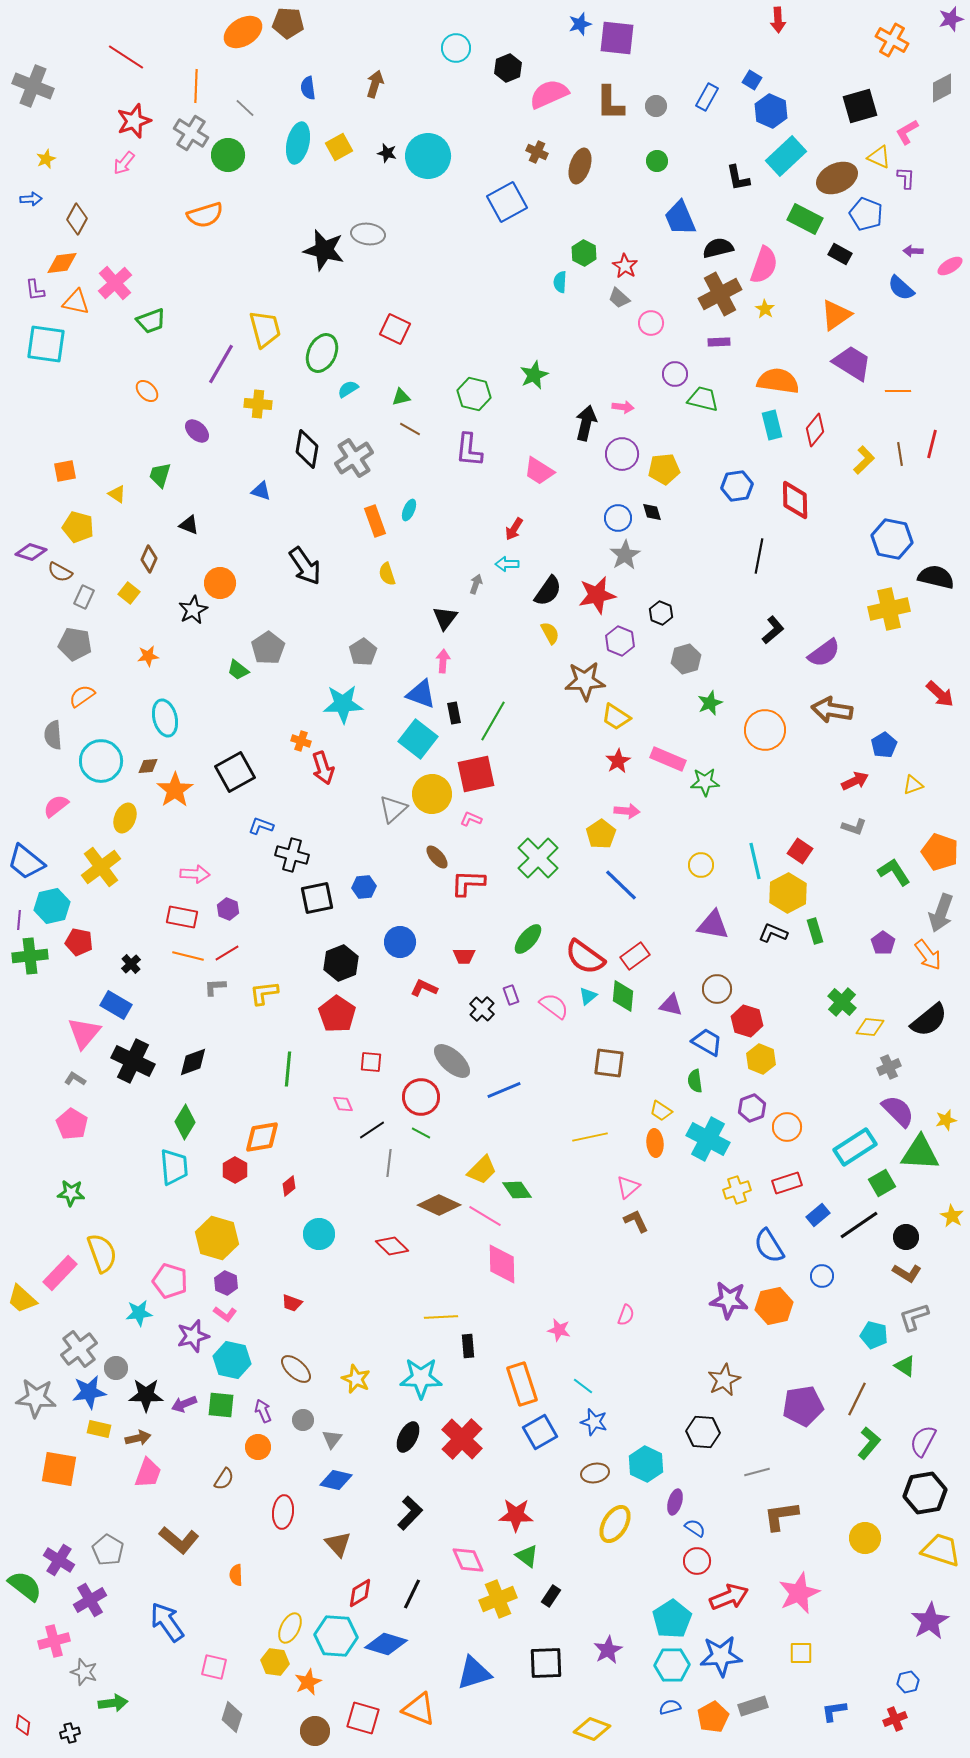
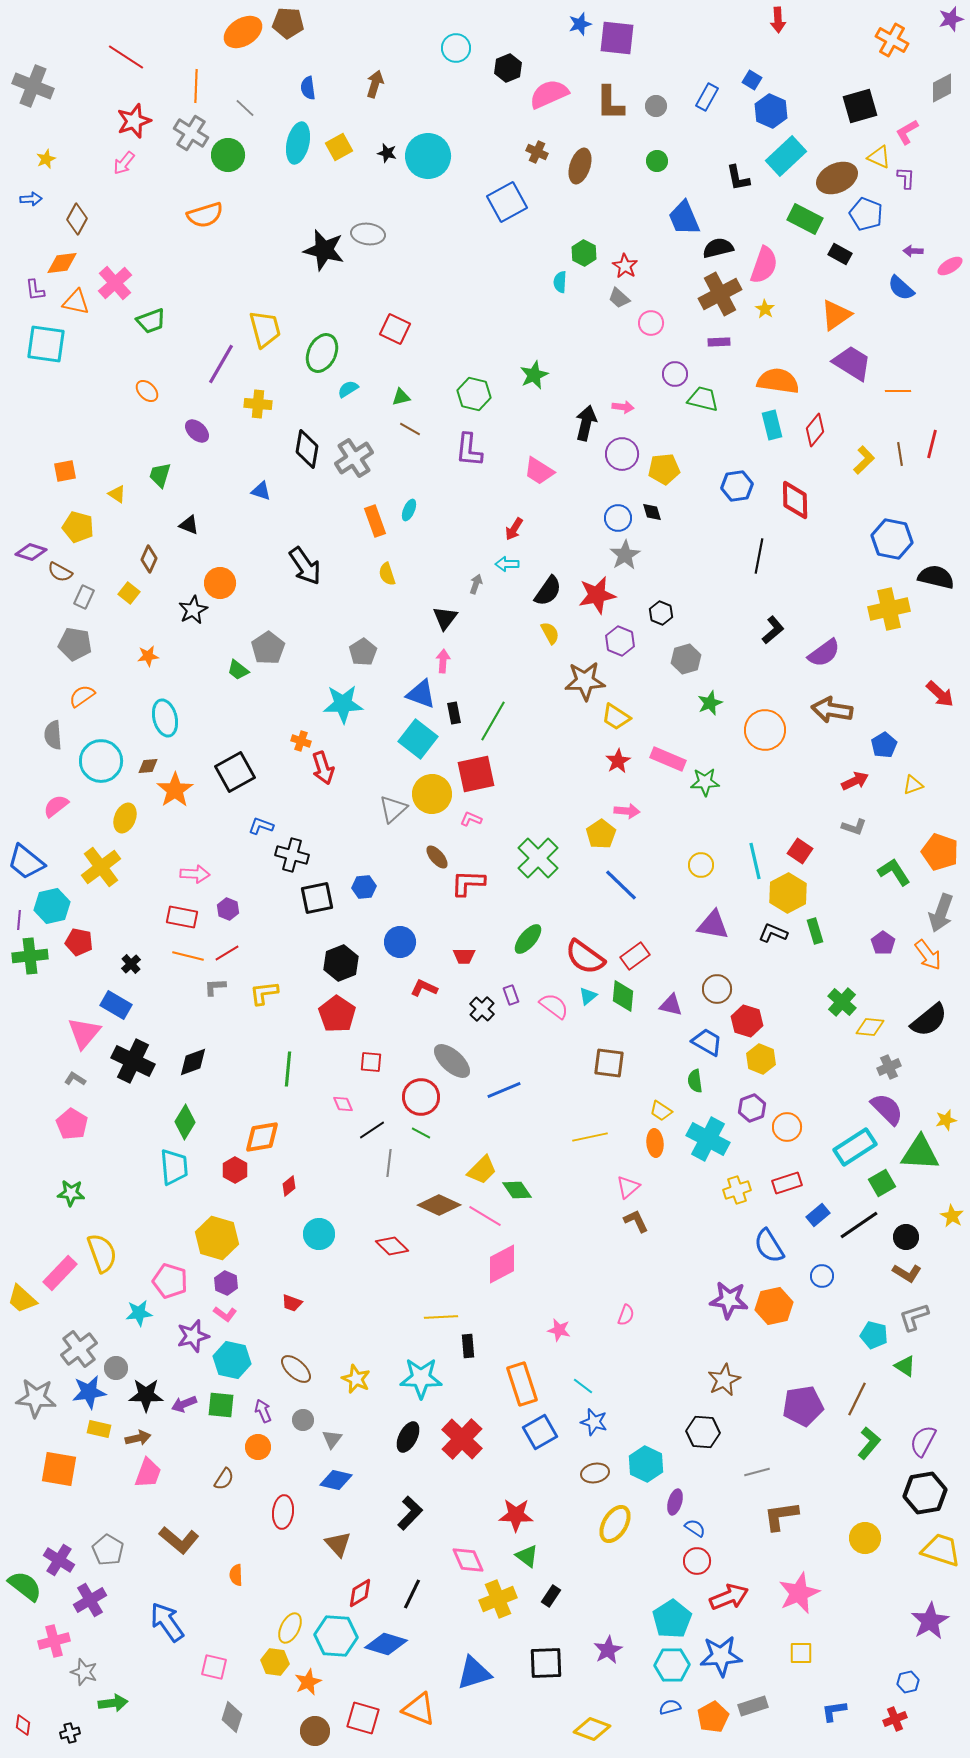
blue trapezoid at (680, 218): moved 4 px right
purple semicircle at (898, 1111): moved 11 px left, 2 px up
pink diamond at (502, 1264): rotated 63 degrees clockwise
